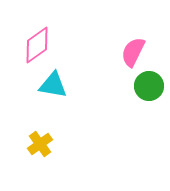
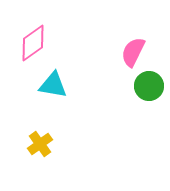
pink diamond: moved 4 px left, 2 px up
